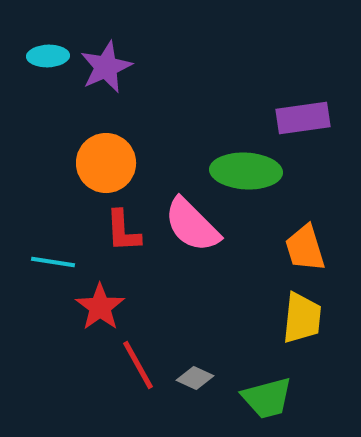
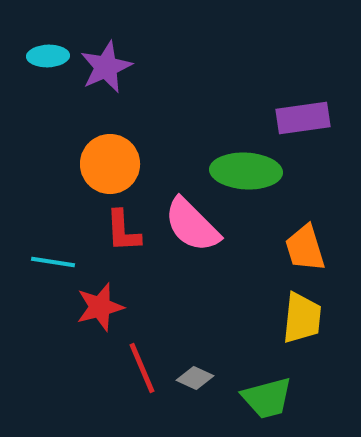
orange circle: moved 4 px right, 1 px down
red star: rotated 21 degrees clockwise
red line: moved 4 px right, 3 px down; rotated 6 degrees clockwise
